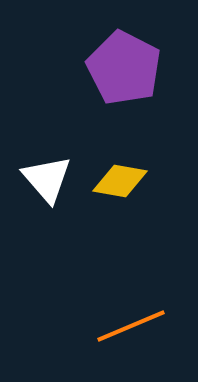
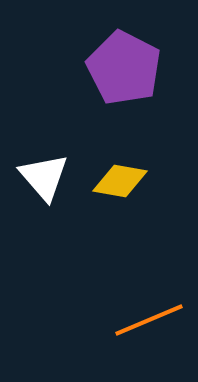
white triangle: moved 3 px left, 2 px up
orange line: moved 18 px right, 6 px up
